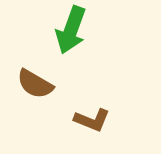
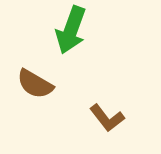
brown L-shape: moved 15 px right, 2 px up; rotated 30 degrees clockwise
